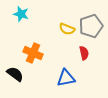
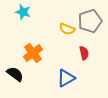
cyan star: moved 2 px right, 2 px up
gray pentagon: moved 1 px left, 5 px up
orange cross: rotated 30 degrees clockwise
blue triangle: rotated 18 degrees counterclockwise
